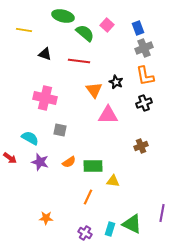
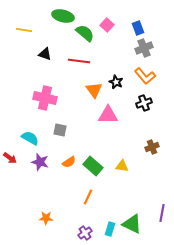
orange L-shape: rotated 30 degrees counterclockwise
brown cross: moved 11 px right, 1 px down
green rectangle: rotated 42 degrees clockwise
yellow triangle: moved 9 px right, 15 px up
purple cross: rotated 24 degrees clockwise
